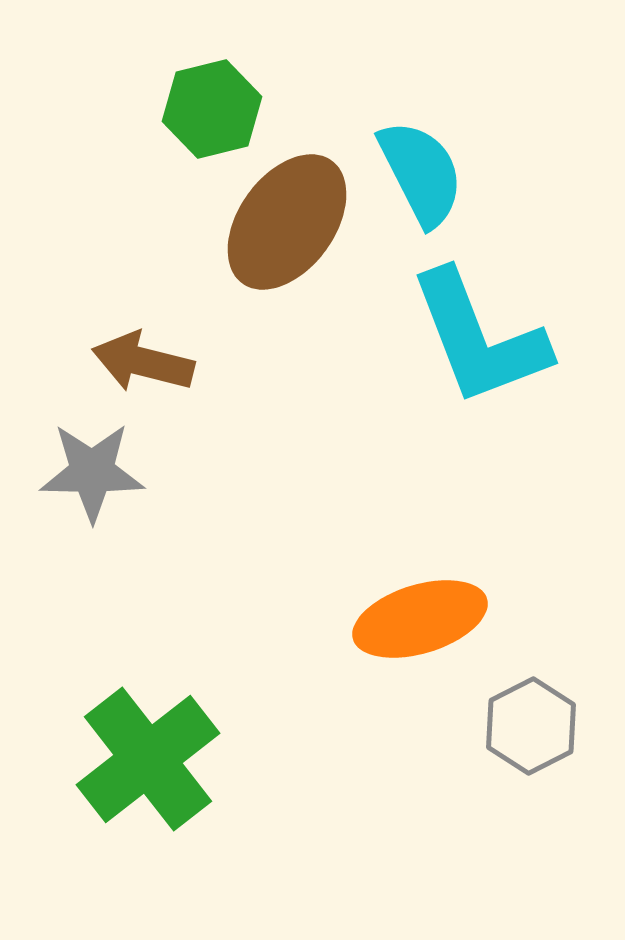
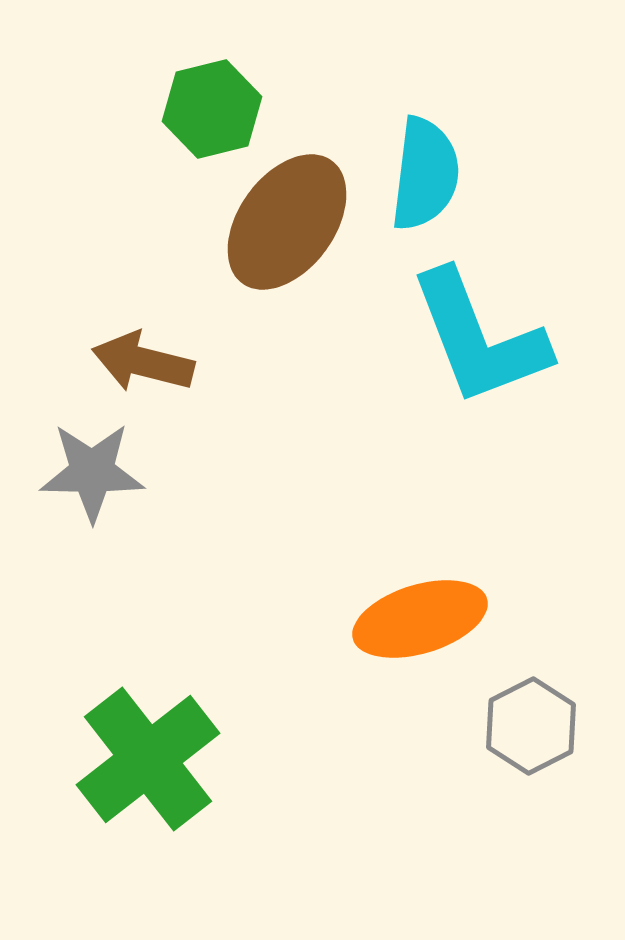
cyan semicircle: moved 4 px right, 1 px down; rotated 34 degrees clockwise
